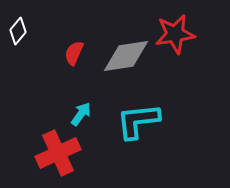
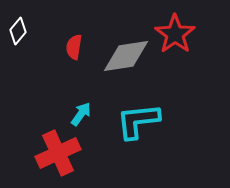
red star: rotated 27 degrees counterclockwise
red semicircle: moved 6 px up; rotated 15 degrees counterclockwise
